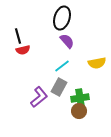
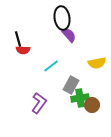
black ellipse: rotated 25 degrees counterclockwise
black line: moved 3 px down
purple semicircle: moved 2 px right, 6 px up
red semicircle: rotated 16 degrees clockwise
cyan line: moved 11 px left
gray rectangle: moved 12 px right, 2 px up
purple L-shape: moved 6 px down; rotated 15 degrees counterclockwise
brown circle: moved 13 px right, 6 px up
